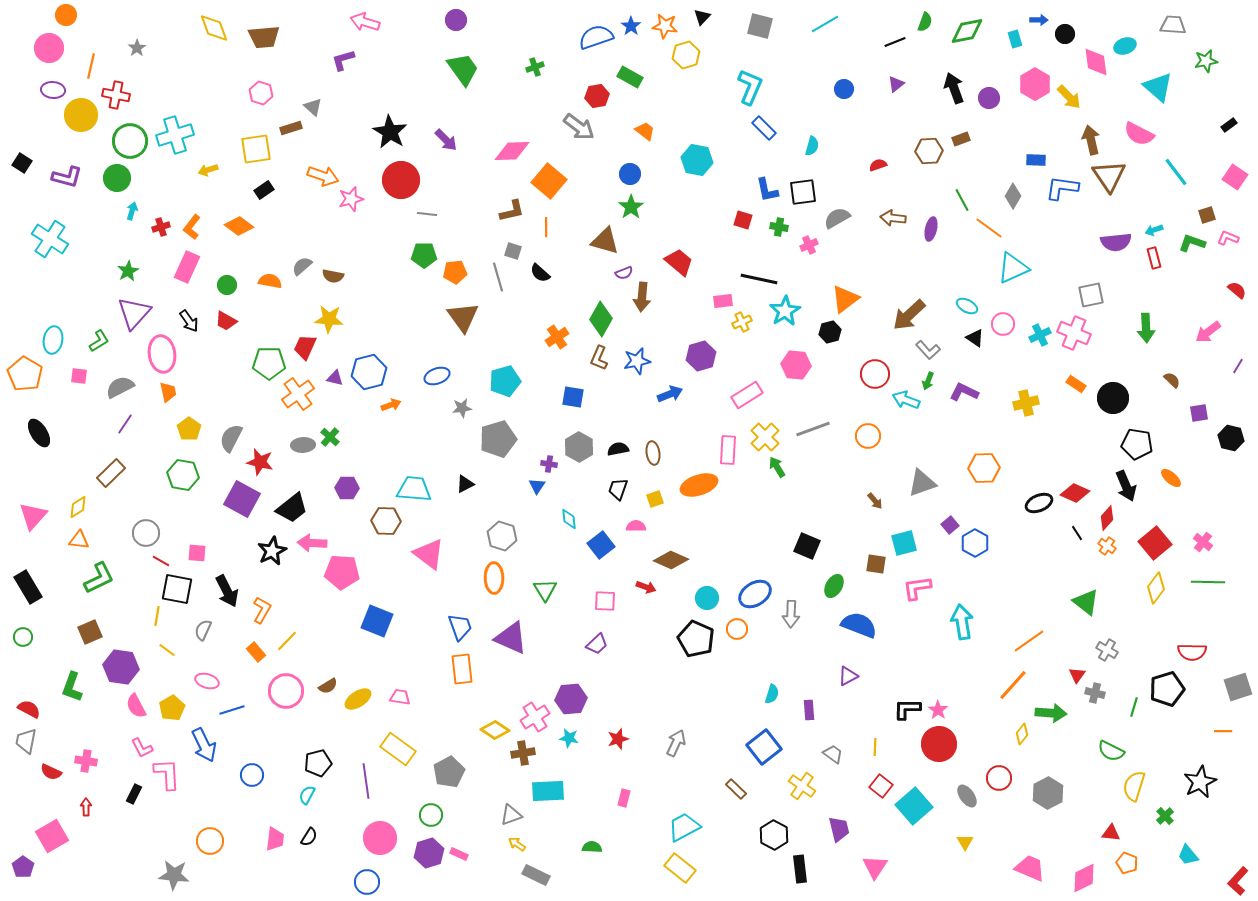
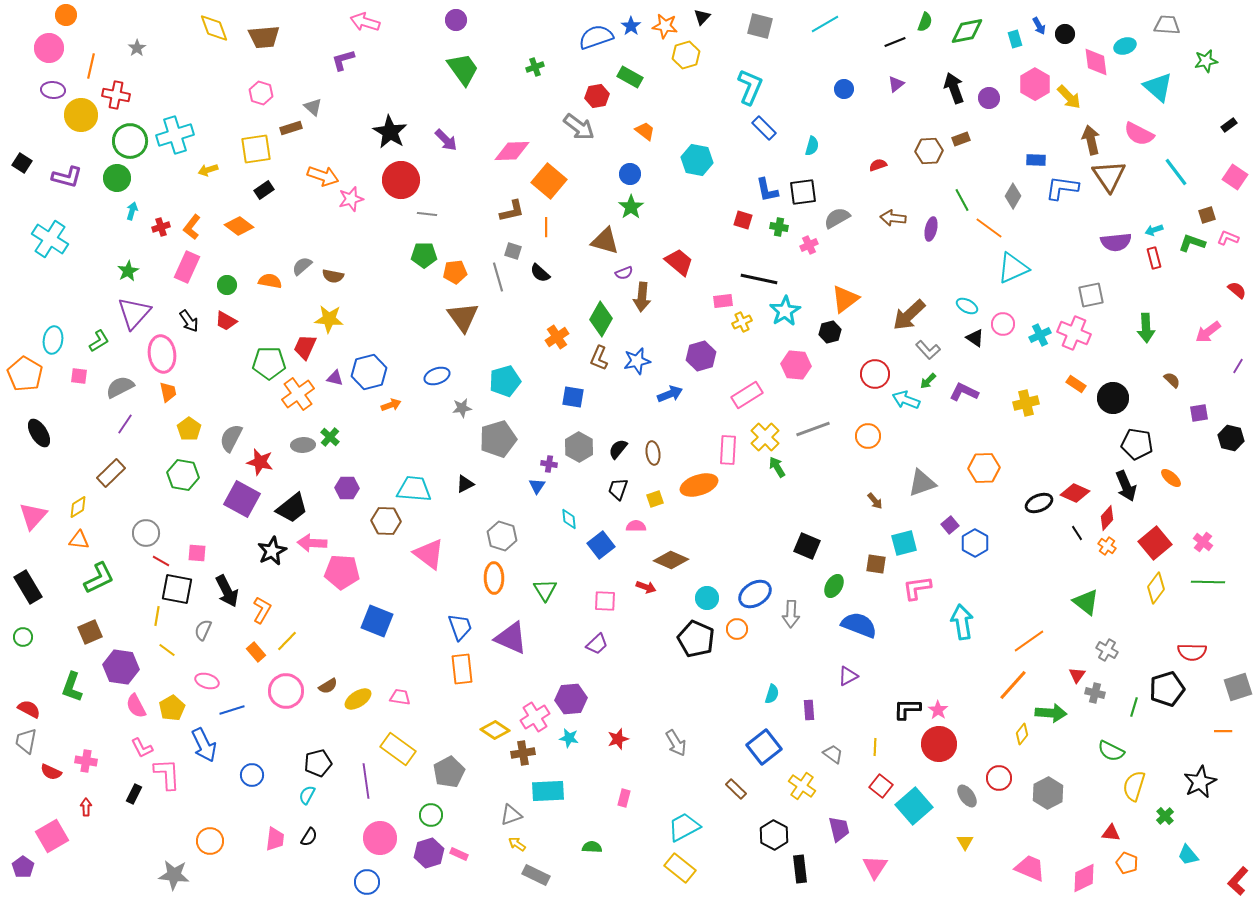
blue arrow at (1039, 20): moved 6 px down; rotated 60 degrees clockwise
gray trapezoid at (1173, 25): moved 6 px left
green arrow at (928, 381): rotated 24 degrees clockwise
black semicircle at (618, 449): rotated 40 degrees counterclockwise
gray arrow at (676, 743): rotated 124 degrees clockwise
